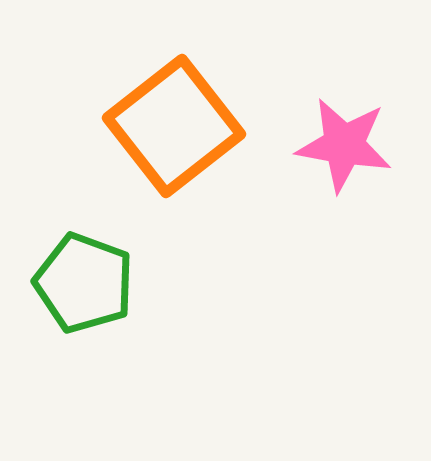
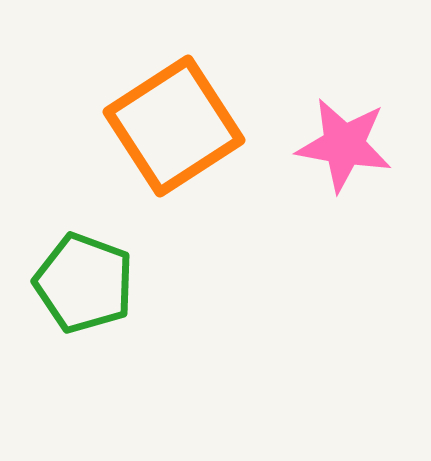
orange square: rotated 5 degrees clockwise
